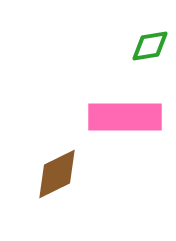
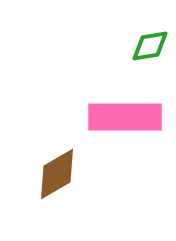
brown diamond: rotated 4 degrees counterclockwise
